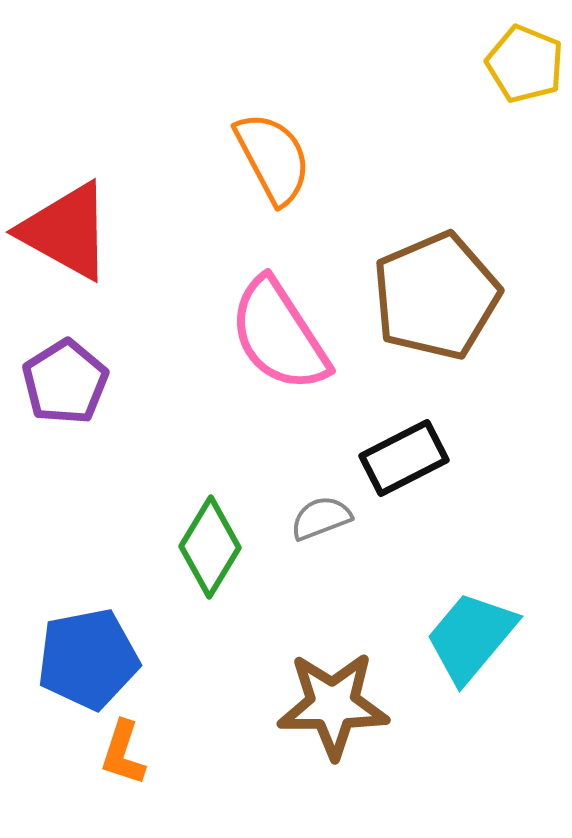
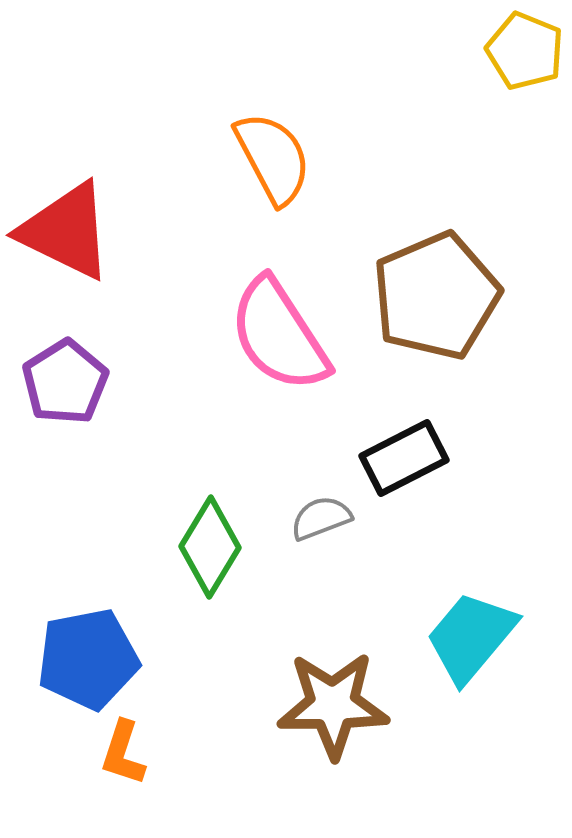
yellow pentagon: moved 13 px up
red triangle: rotated 3 degrees counterclockwise
